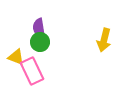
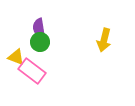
pink rectangle: rotated 28 degrees counterclockwise
